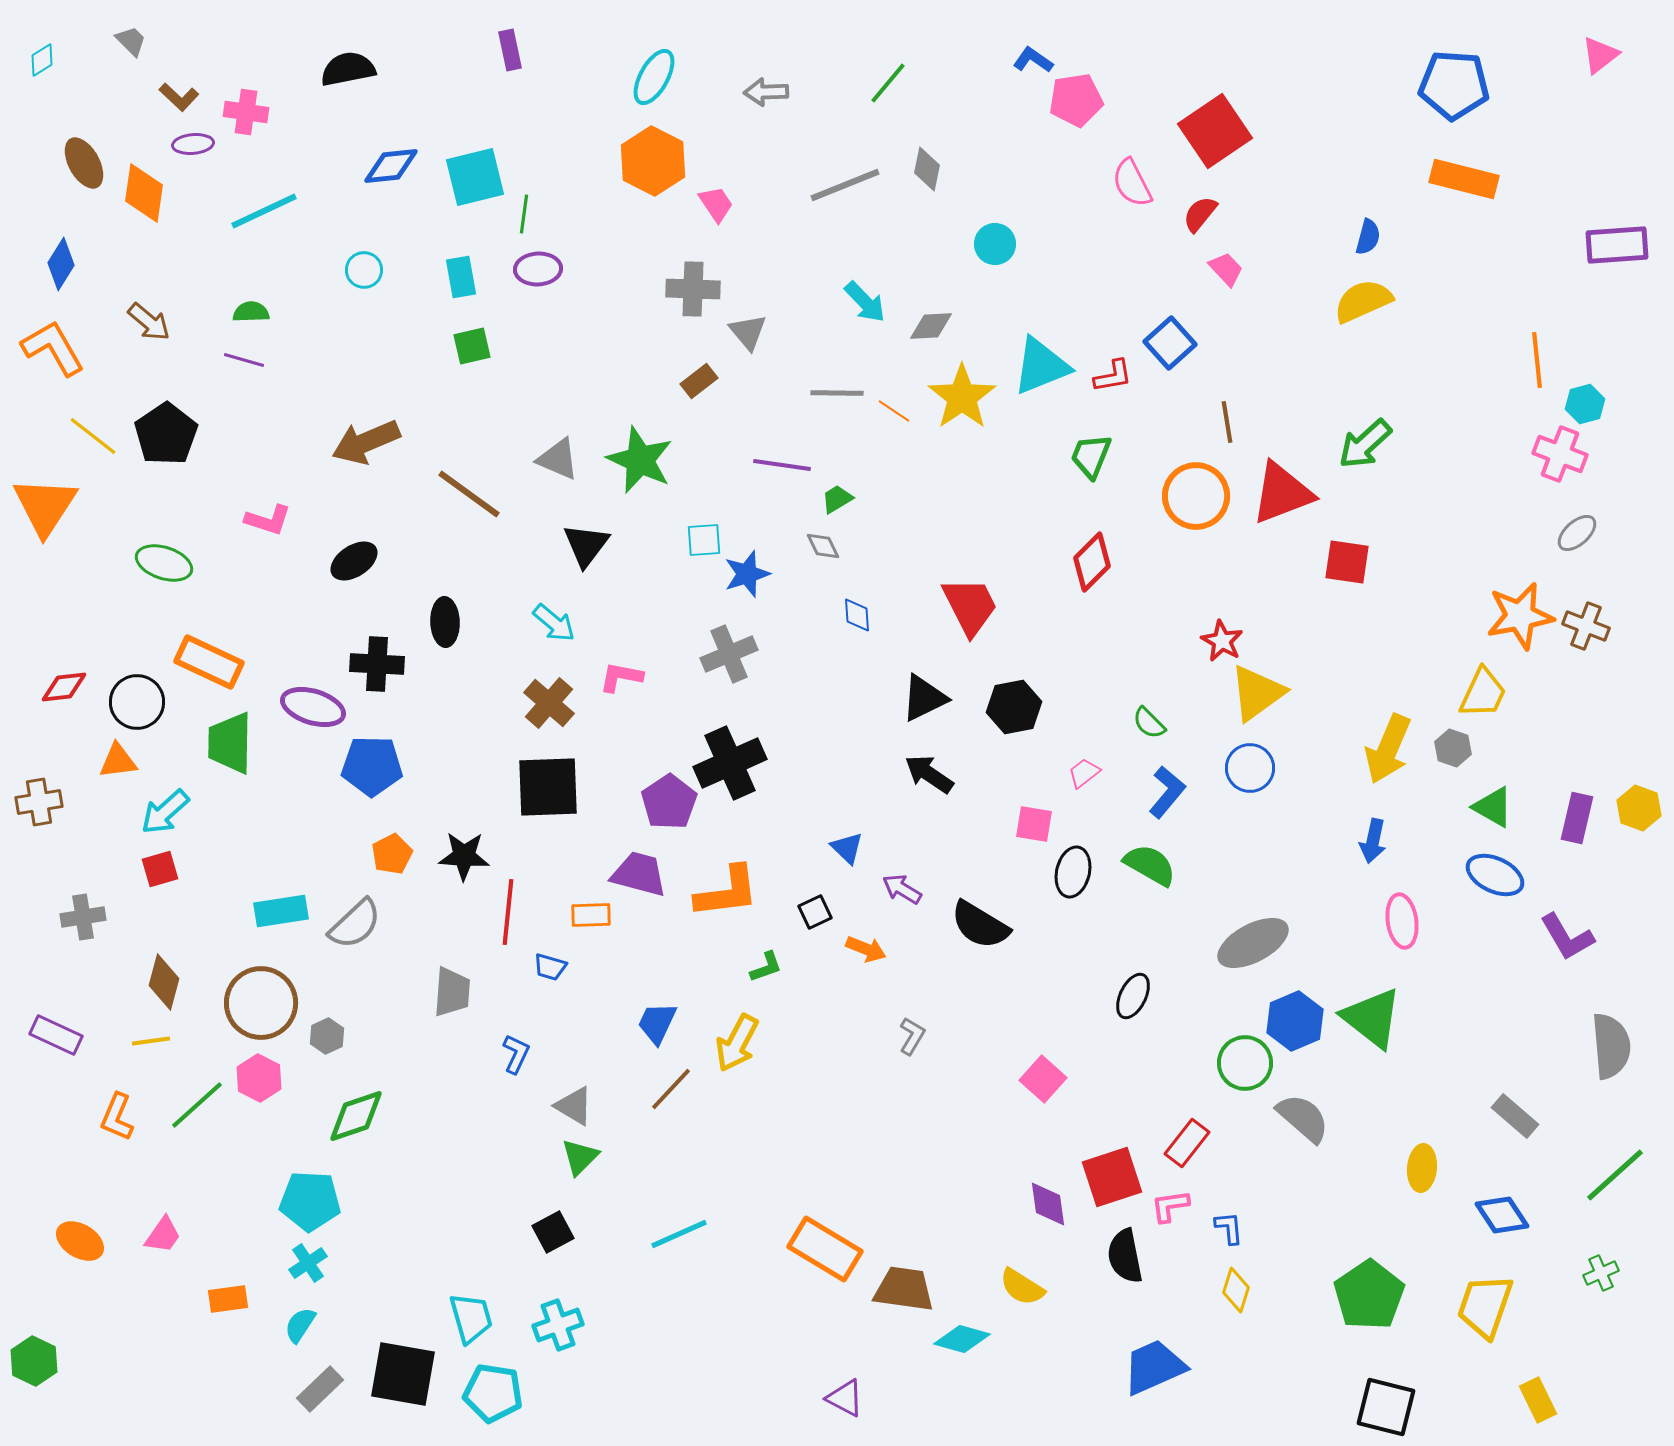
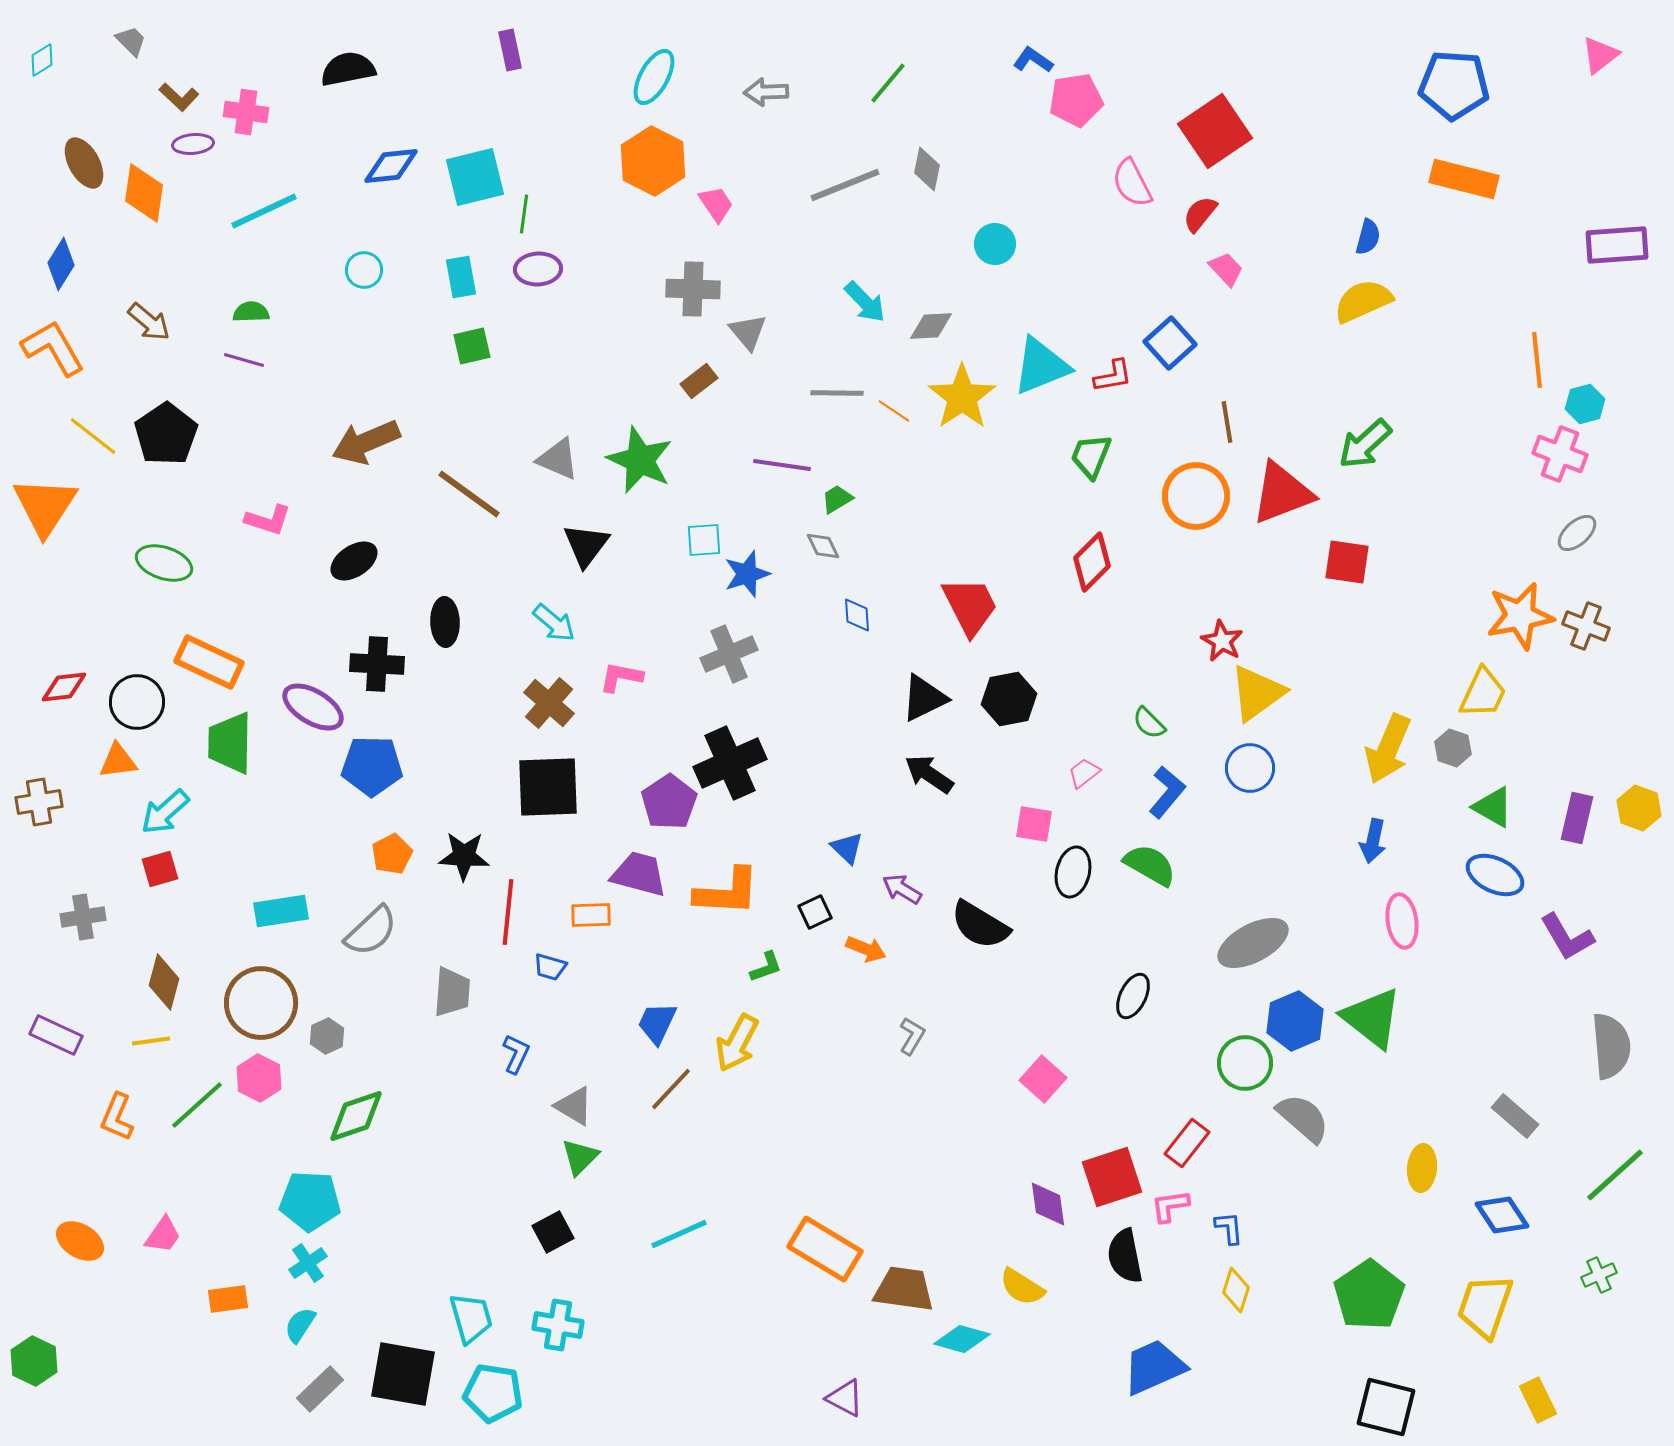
purple ellipse at (313, 707): rotated 14 degrees clockwise
black hexagon at (1014, 707): moved 5 px left, 8 px up
orange L-shape at (727, 892): rotated 10 degrees clockwise
gray semicircle at (355, 924): moved 16 px right, 7 px down
green cross at (1601, 1273): moved 2 px left, 2 px down
cyan cross at (558, 1325): rotated 30 degrees clockwise
